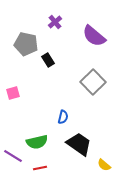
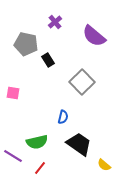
gray square: moved 11 px left
pink square: rotated 24 degrees clockwise
red line: rotated 40 degrees counterclockwise
